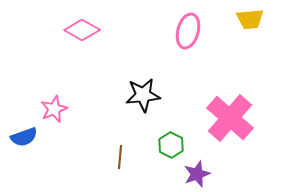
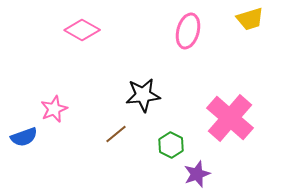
yellow trapezoid: rotated 12 degrees counterclockwise
brown line: moved 4 px left, 23 px up; rotated 45 degrees clockwise
